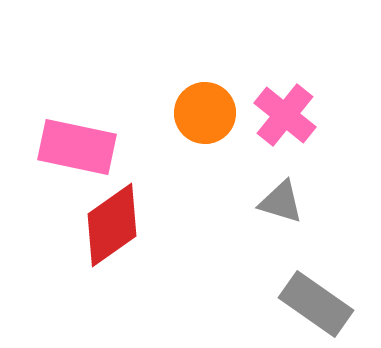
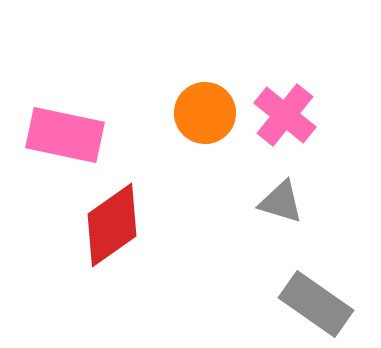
pink rectangle: moved 12 px left, 12 px up
